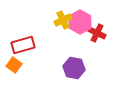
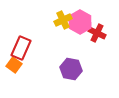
red rectangle: moved 2 px left, 3 px down; rotated 50 degrees counterclockwise
purple hexagon: moved 3 px left, 1 px down
